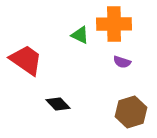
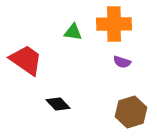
green triangle: moved 7 px left, 3 px up; rotated 18 degrees counterclockwise
